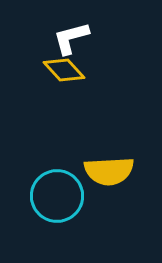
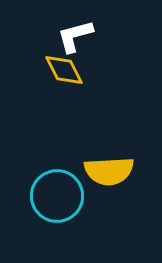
white L-shape: moved 4 px right, 2 px up
yellow diamond: rotated 15 degrees clockwise
